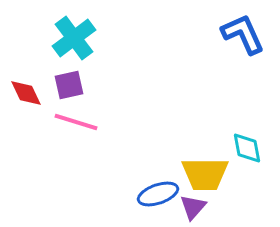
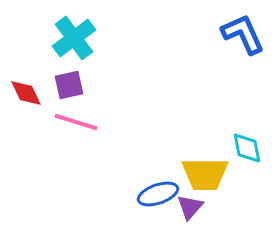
purple triangle: moved 3 px left
